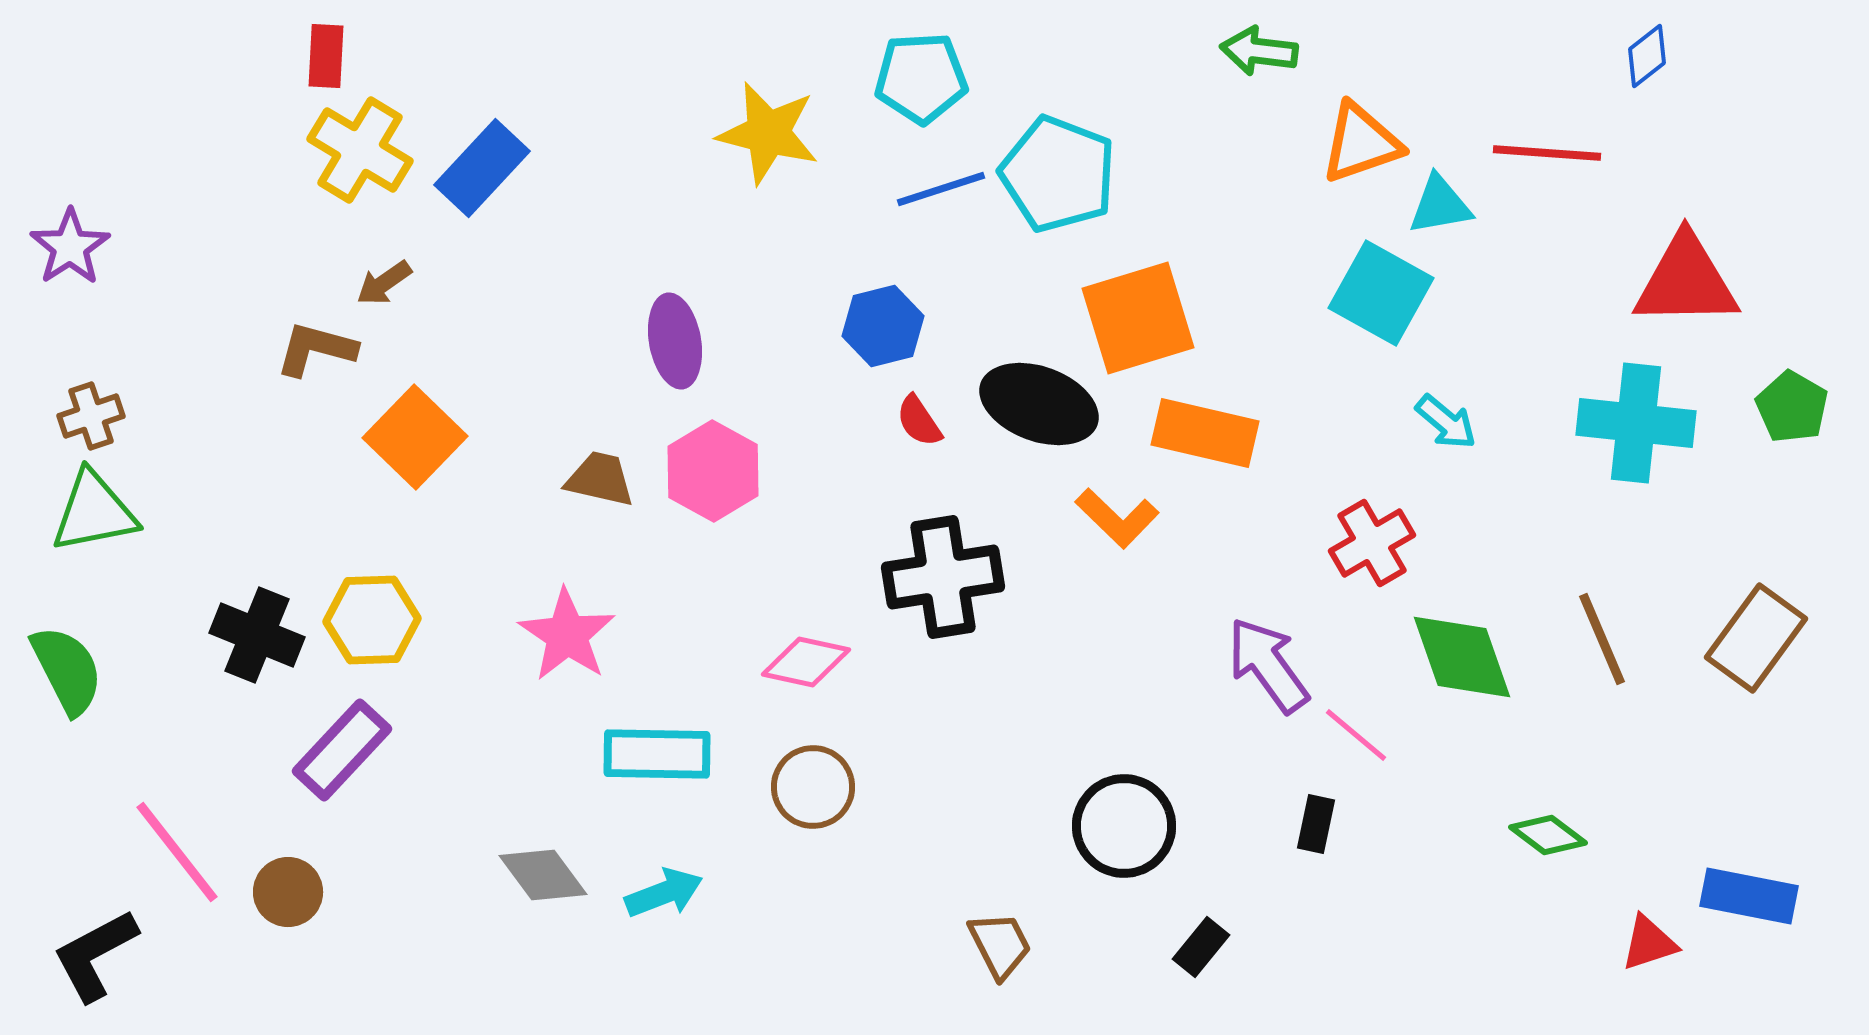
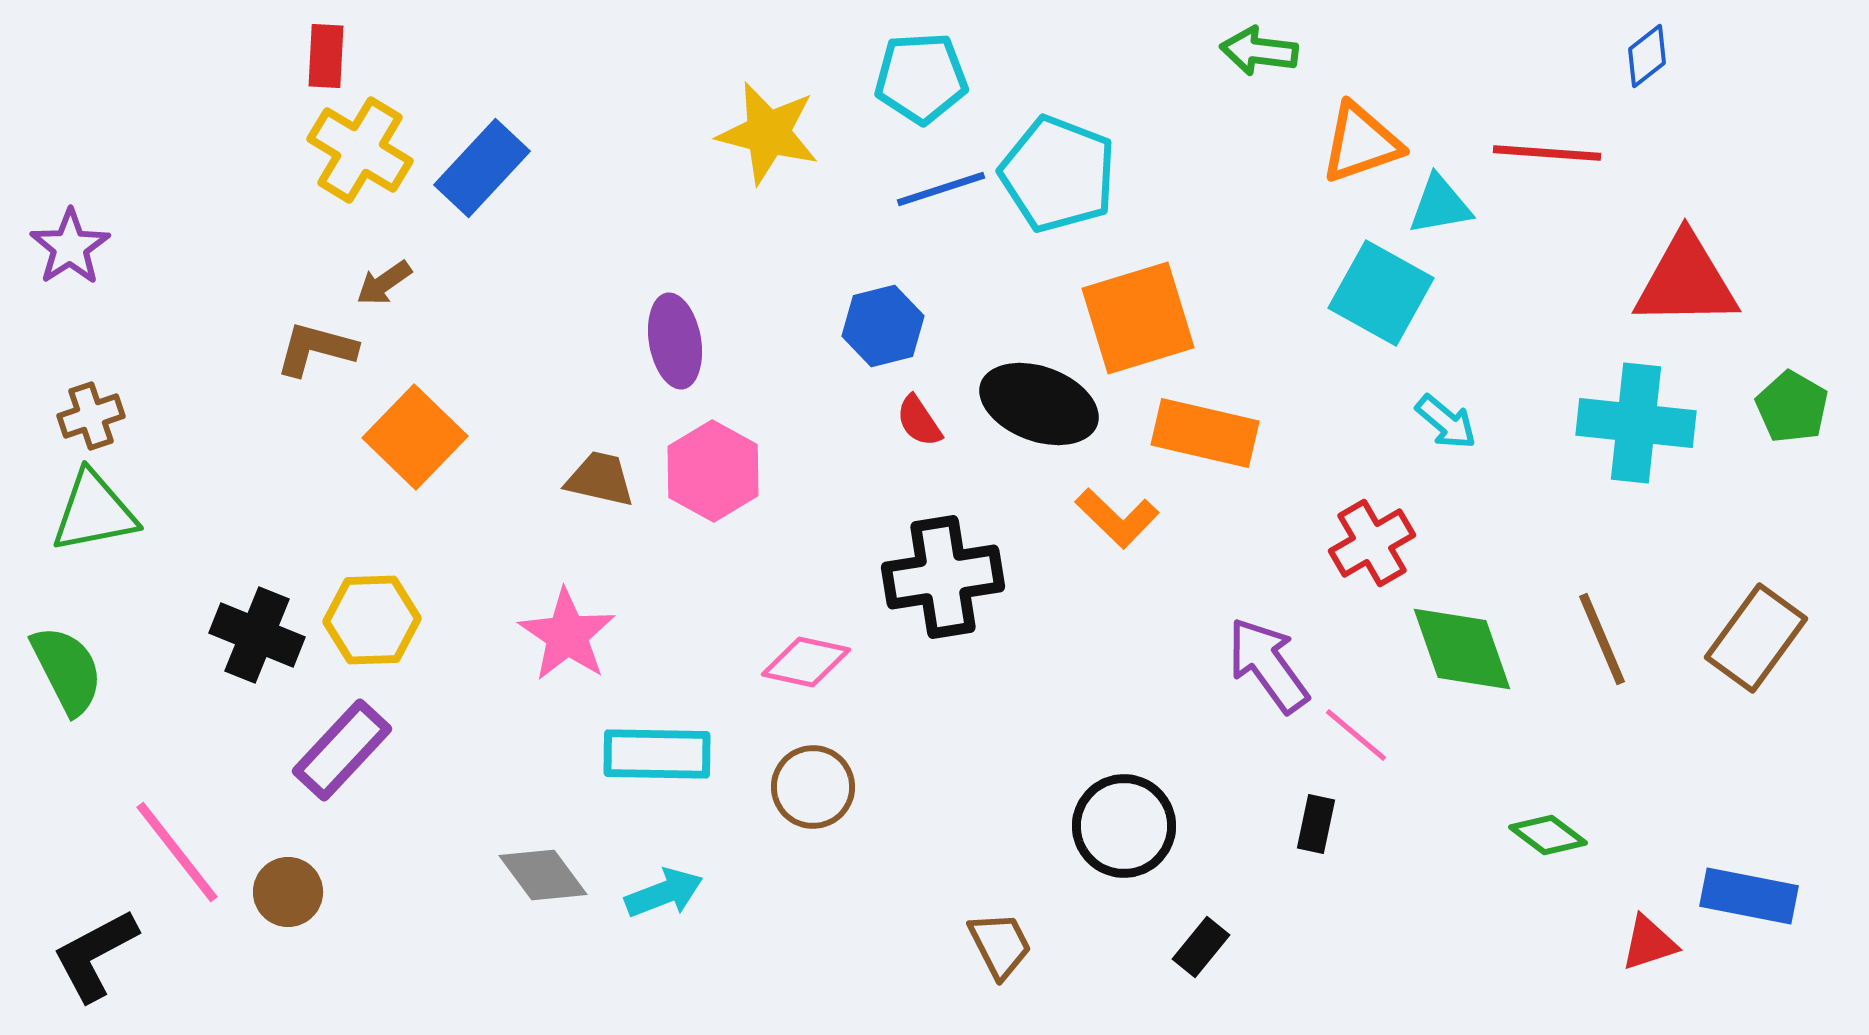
green diamond at (1462, 657): moved 8 px up
